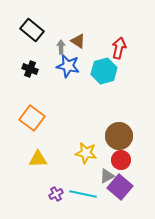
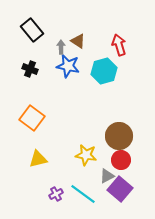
black rectangle: rotated 10 degrees clockwise
red arrow: moved 3 px up; rotated 30 degrees counterclockwise
yellow star: moved 2 px down
yellow triangle: rotated 12 degrees counterclockwise
purple square: moved 2 px down
cyan line: rotated 24 degrees clockwise
